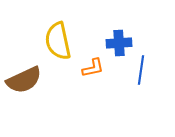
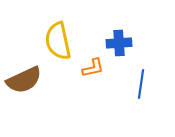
blue line: moved 14 px down
